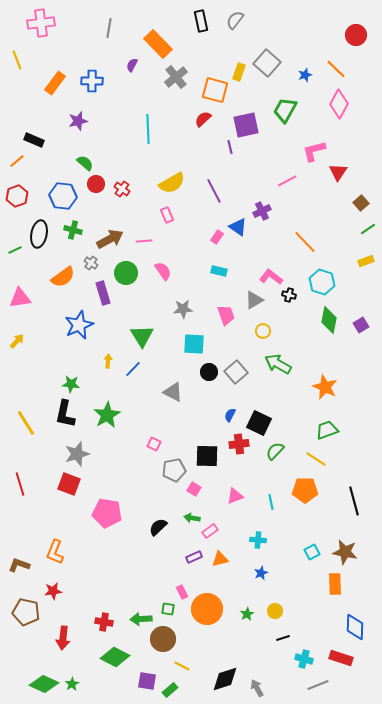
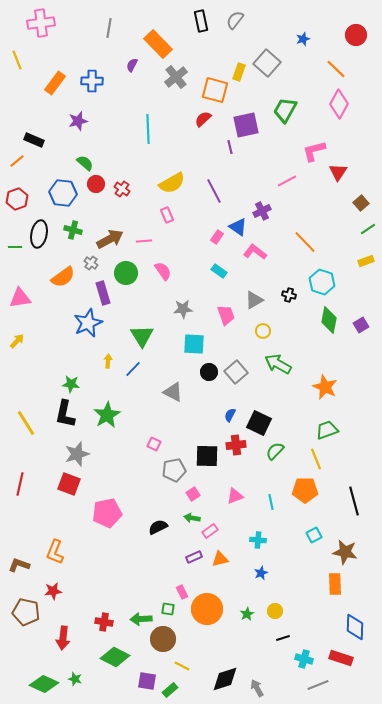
blue star at (305, 75): moved 2 px left, 36 px up
red hexagon at (17, 196): moved 3 px down
blue hexagon at (63, 196): moved 3 px up
green line at (15, 250): moved 3 px up; rotated 24 degrees clockwise
cyan rectangle at (219, 271): rotated 21 degrees clockwise
pink L-shape at (271, 277): moved 16 px left, 25 px up
blue star at (79, 325): moved 9 px right, 2 px up
red cross at (239, 444): moved 3 px left, 1 px down
yellow line at (316, 459): rotated 35 degrees clockwise
red line at (20, 484): rotated 30 degrees clockwise
pink square at (194, 489): moved 1 px left, 5 px down; rotated 24 degrees clockwise
pink pentagon at (107, 513): rotated 20 degrees counterclockwise
black semicircle at (158, 527): rotated 18 degrees clockwise
cyan square at (312, 552): moved 2 px right, 17 px up
green star at (72, 684): moved 3 px right, 5 px up; rotated 24 degrees counterclockwise
